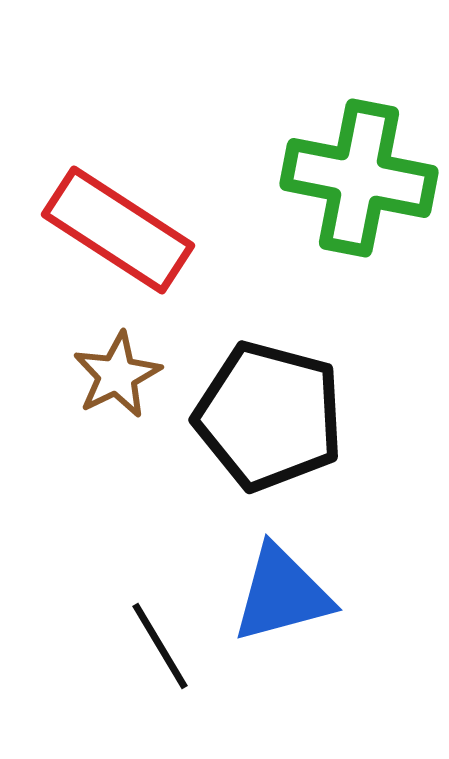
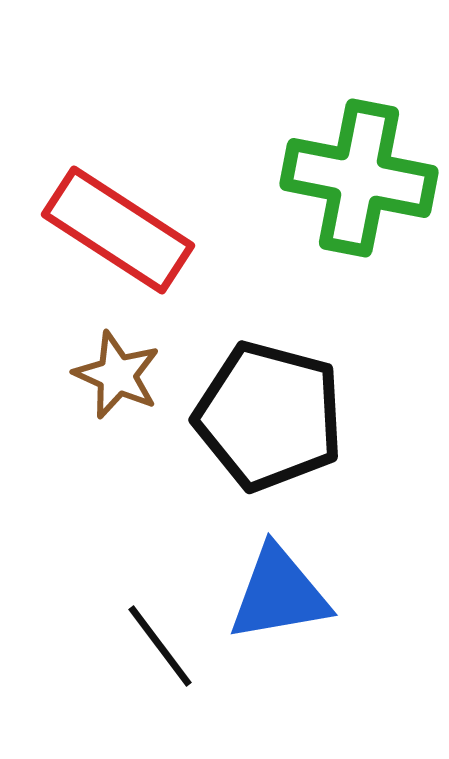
brown star: rotated 22 degrees counterclockwise
blue triangle: moved 3 px left; rotated 5 degrees clockwise
black line: rotated 6 degrees counterclockwise
